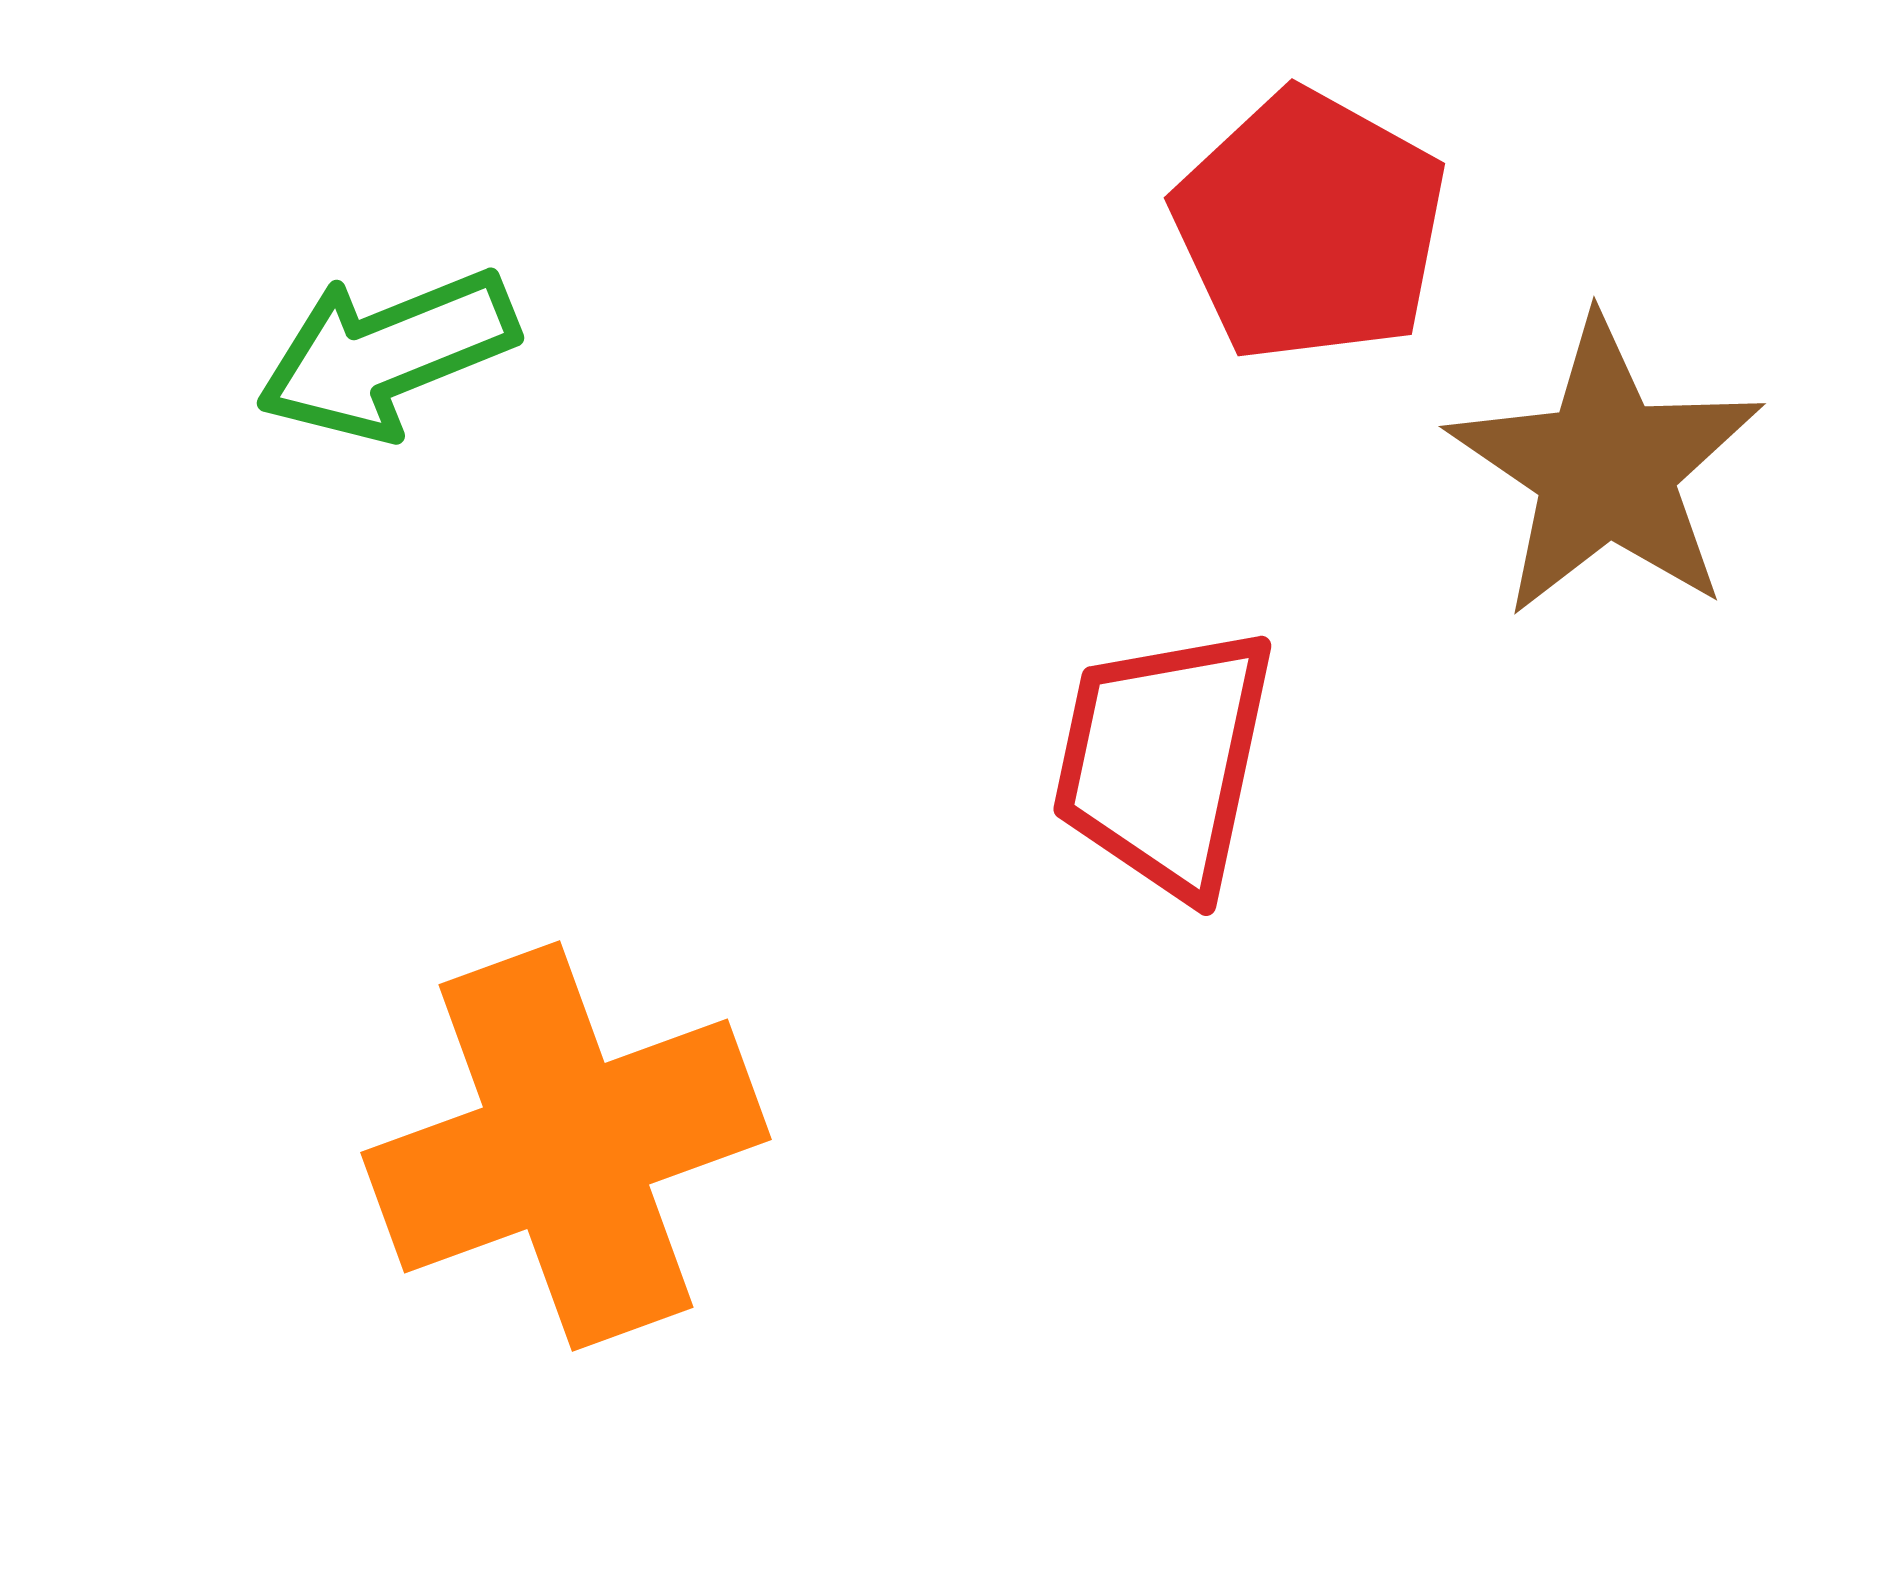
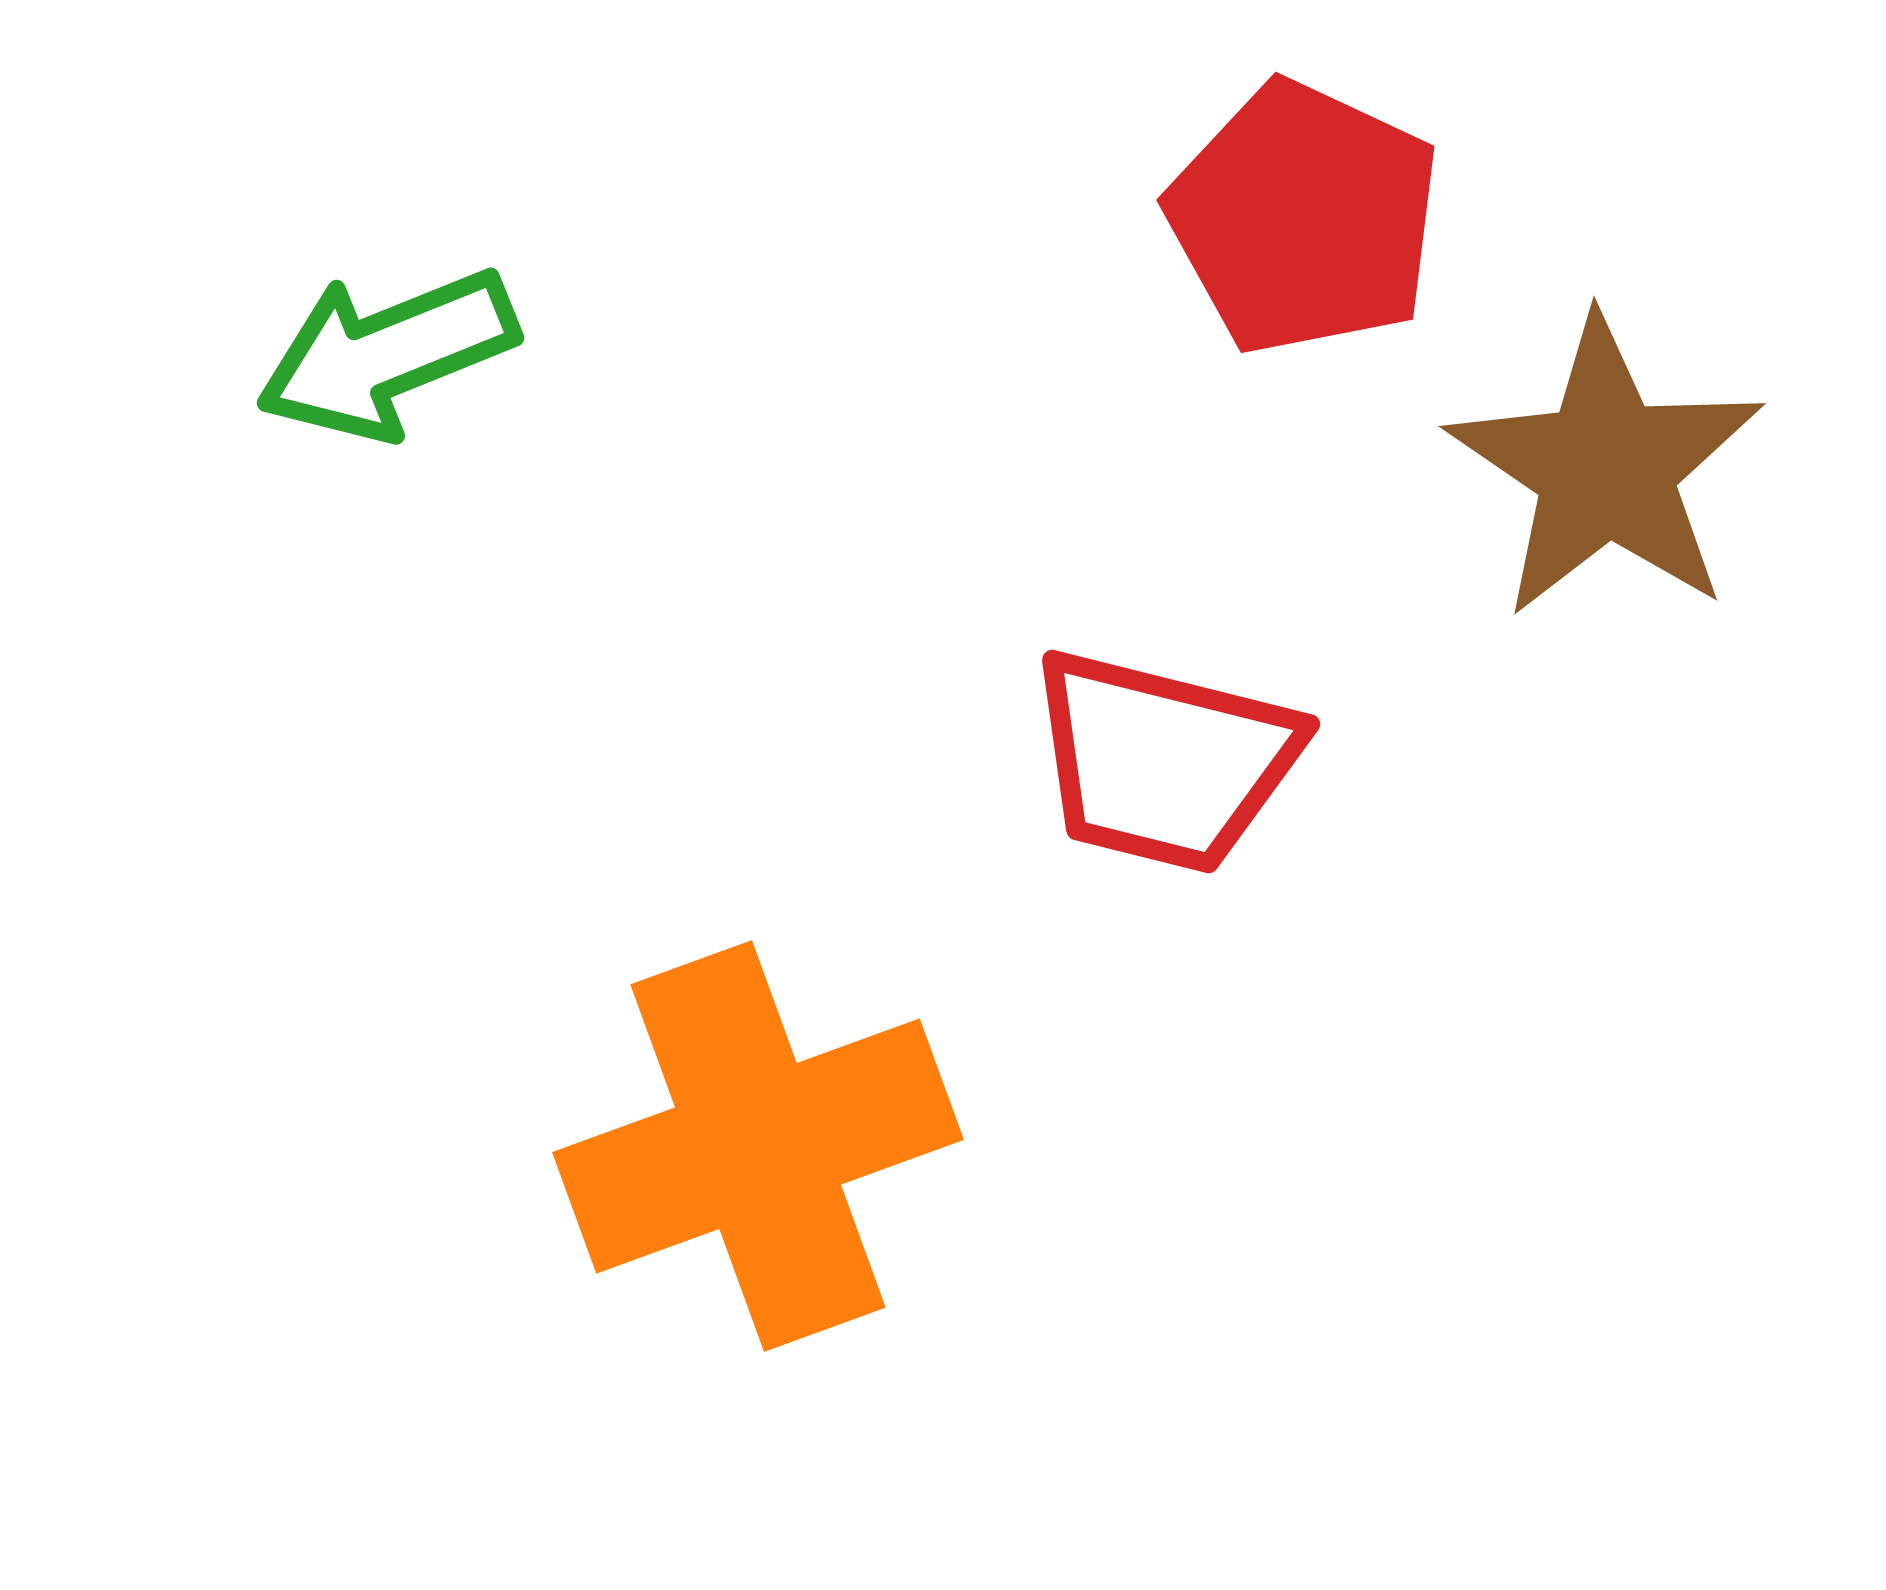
red pentagon: moved 6 px left, 8 px up; rotated 4 degrees counterclockwise
red trapezoid: rotated 88 degrees counterclockwise
orange cross: moved 192 px right
